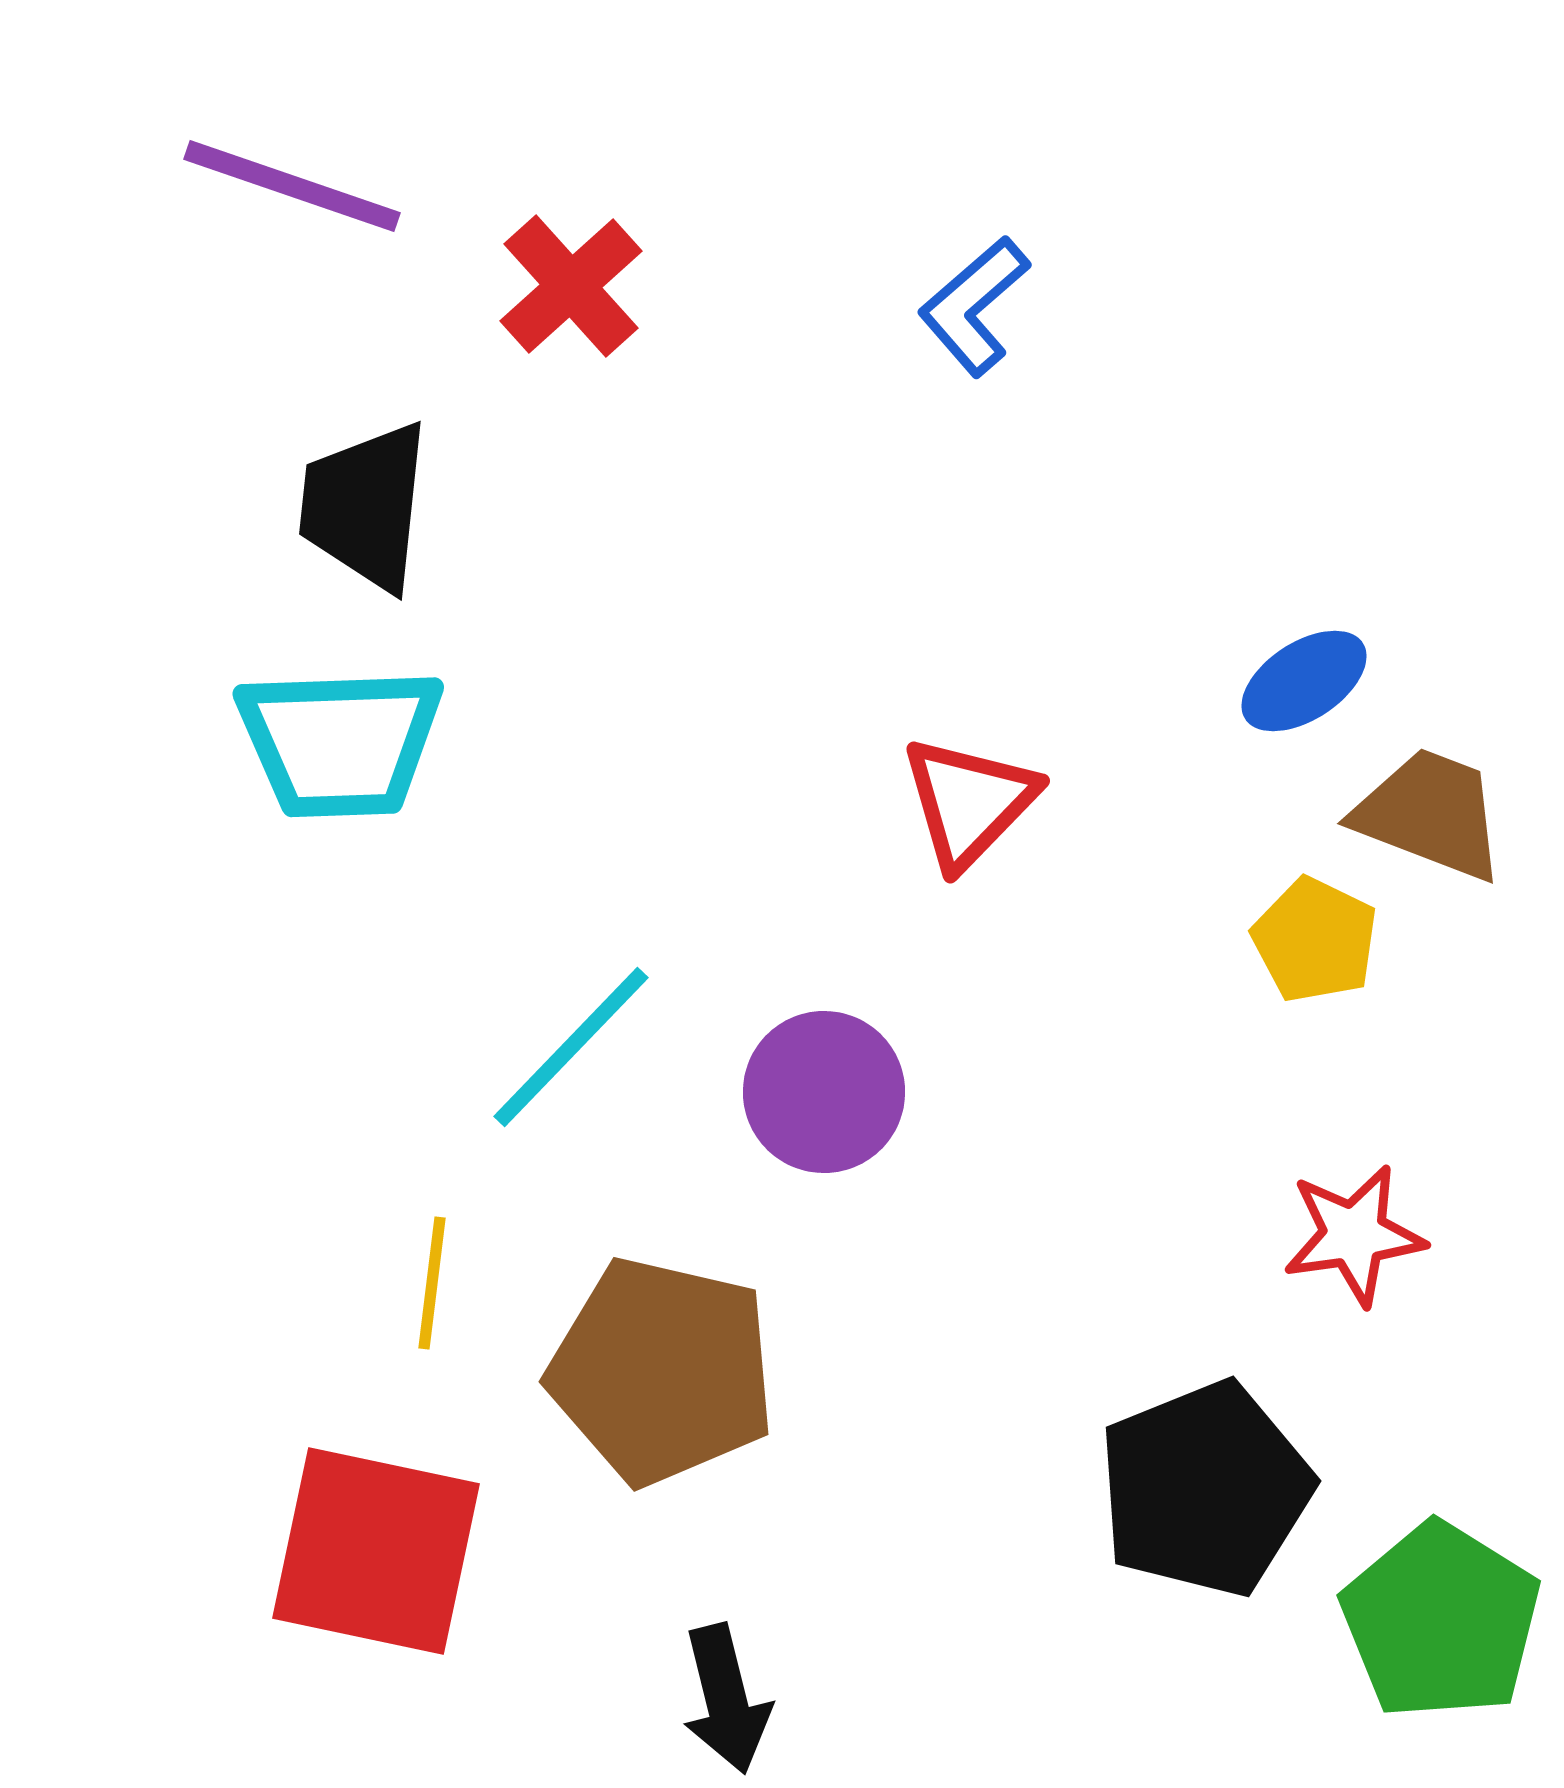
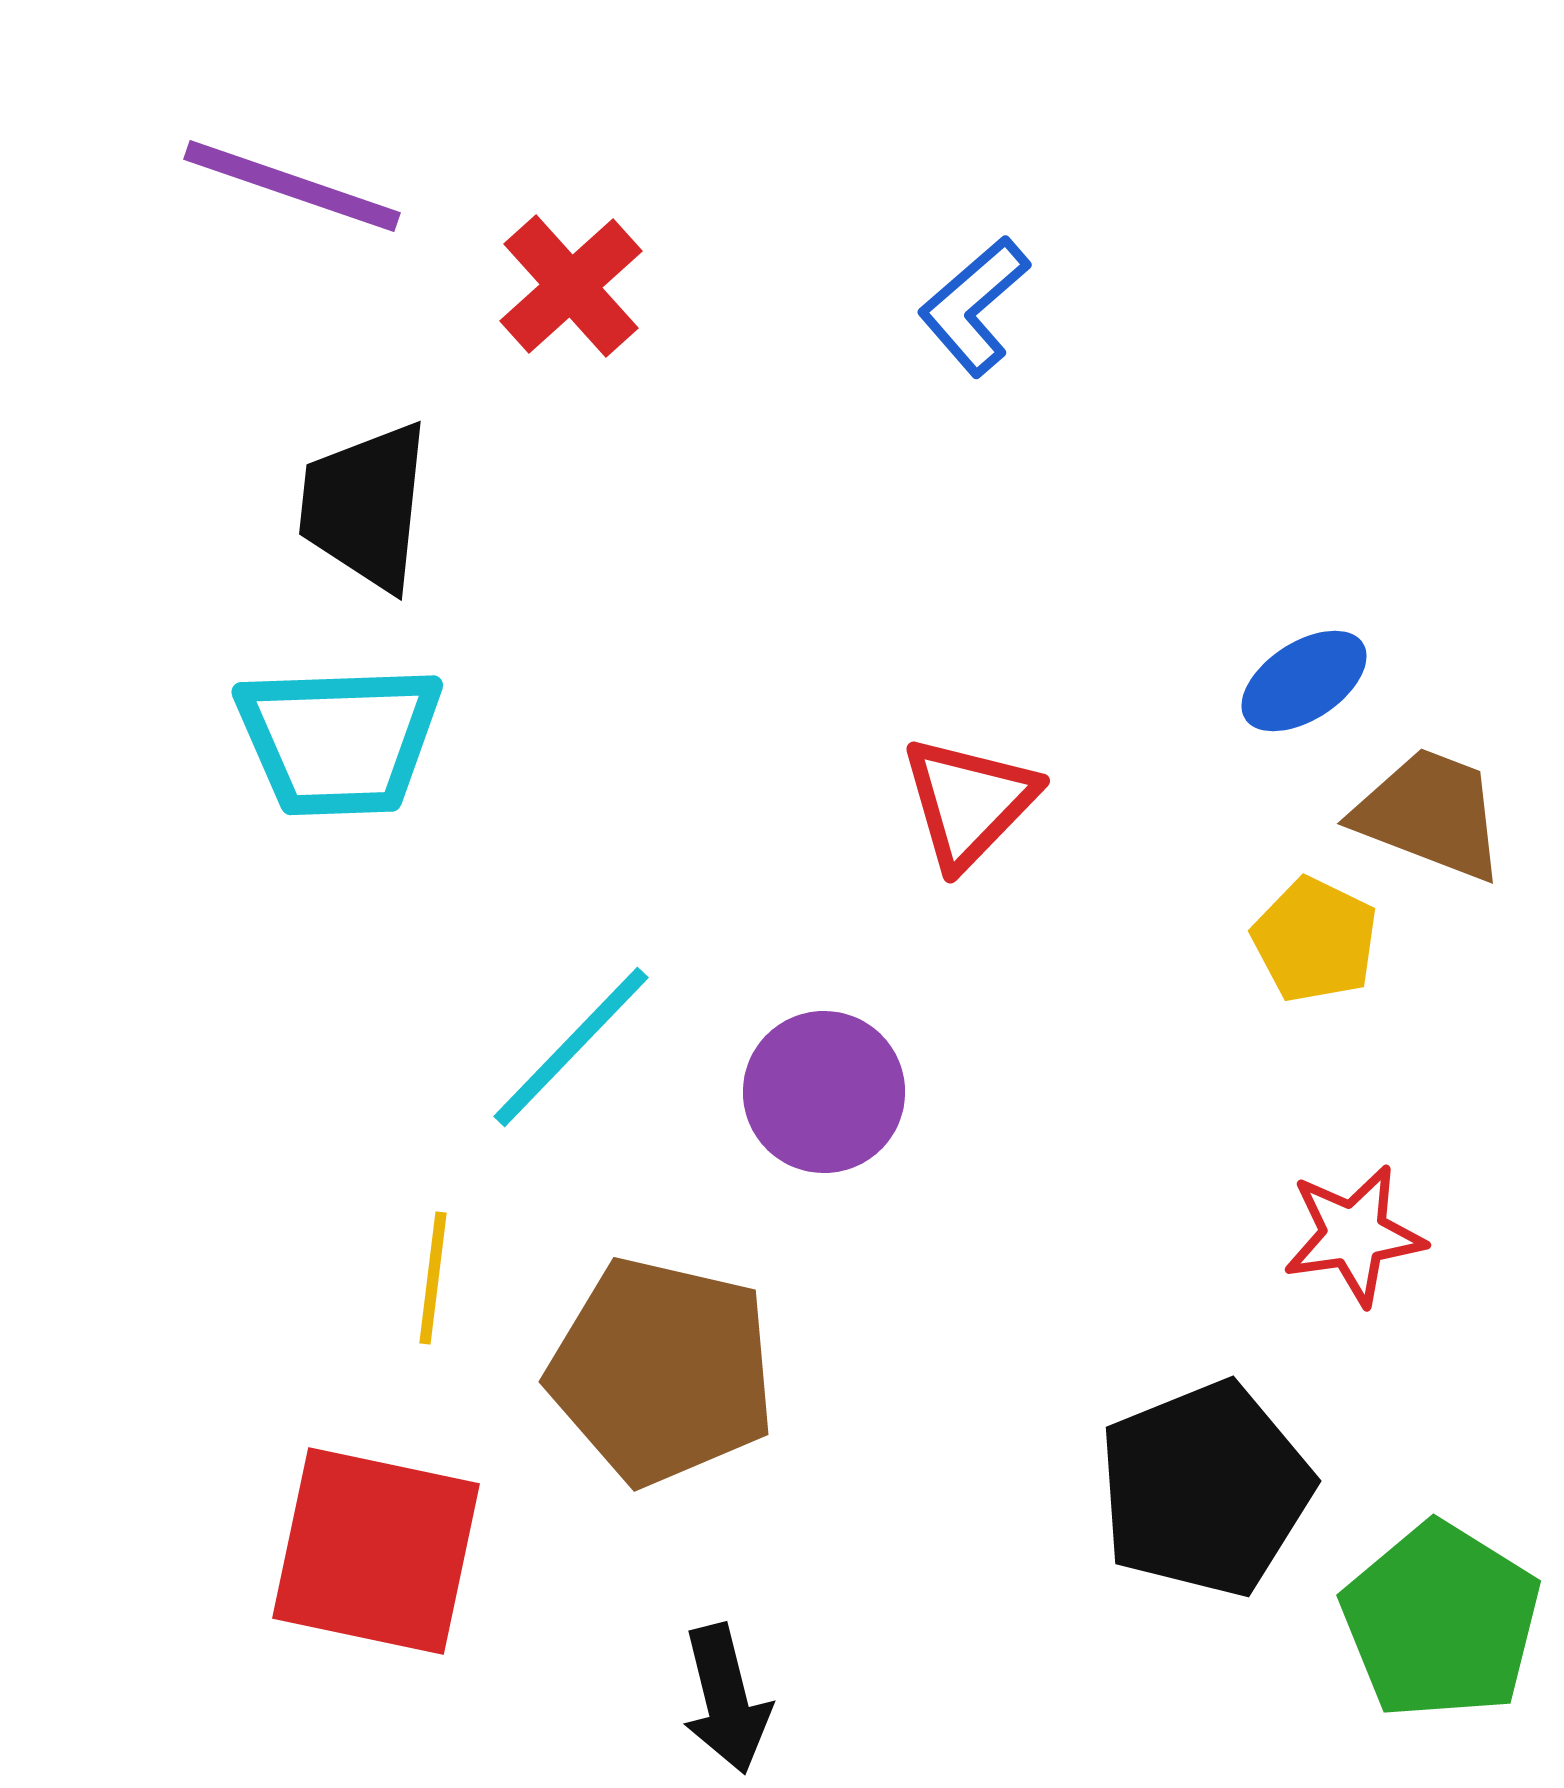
cyan trapezoid: moved 1 px left, 2 px up
yellow line: moved 1 px right, 5 px up
